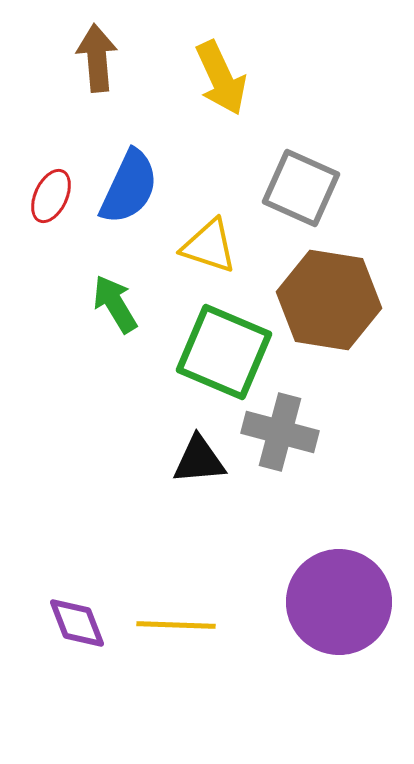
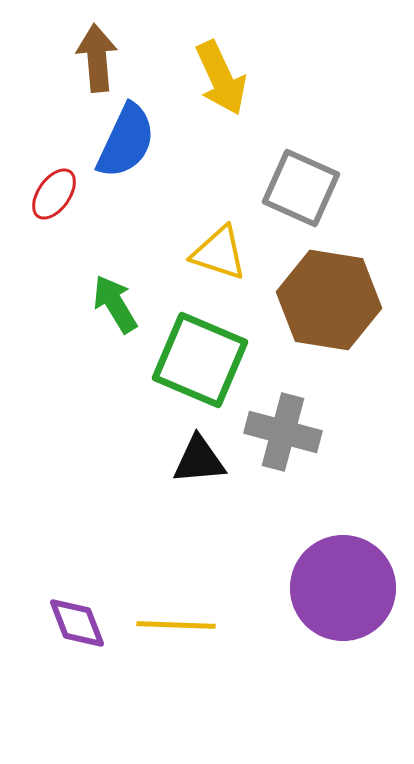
blue semicircle: moved 3 px left, 46 px up
red ellipse: moved 3 px right, 2 px up; rotated 10 degrees clockwise
yellow triangle: moved 10 px right, 7 px down
green square: moved 24 px left, 8 px down
gray cross: moved 3 px right
purple circle: moved 4 px right, 14 px up
